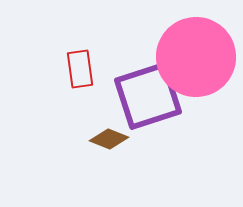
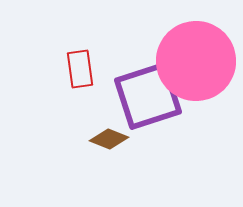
pink circle: moved 4 px down
